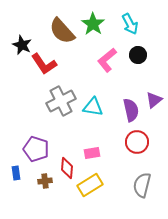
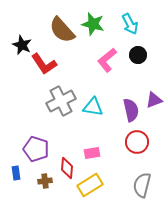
green star: rotated 20 degrees counterclockwise
brown semicircle: moved 1 px up
purple triangle: rotated 18 degrees clockwise
